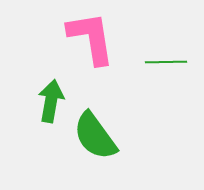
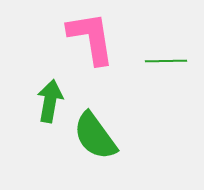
green line: moved 1 px up
green arrow: moved 1 px left
